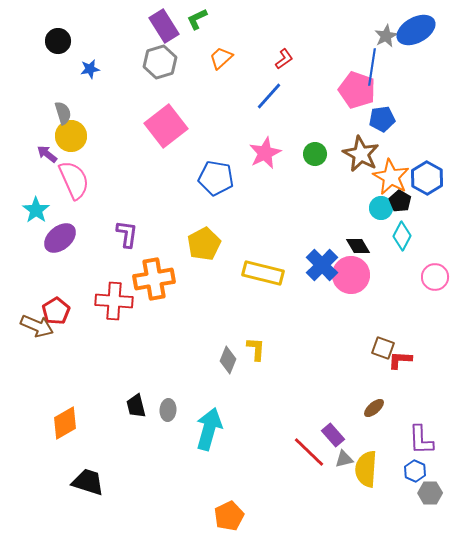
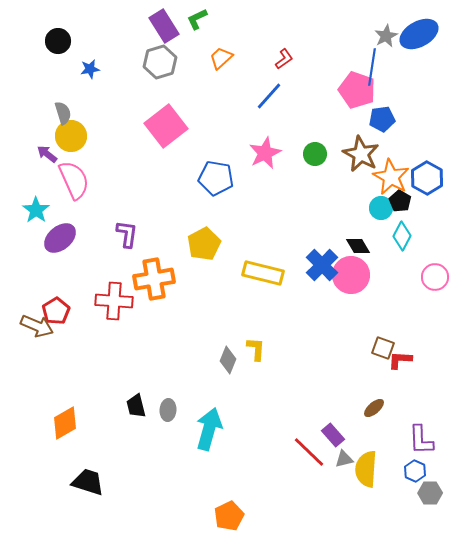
blue ellipse at (416, 30): moved 3 px right, 4 px down
